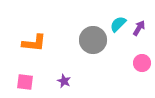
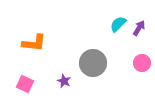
gray circle: moved 23 px down
pink square: moved 2 px down; rotated 18 degrees clockwise
